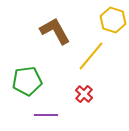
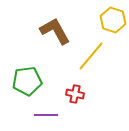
red cross: moved 9 px left; rotated 30 degrees counterclockwise
